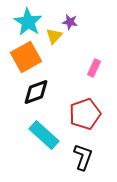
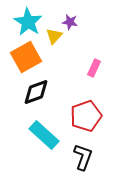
red pentagon: moved 1 px right, 2 px down
